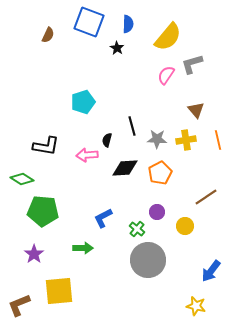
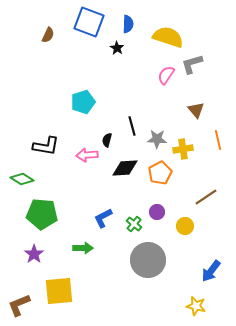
yellow semicircle: rotated 112 degrees counterclockwise
yellow cross: moved 3 px left, 9 px down
green pentagon: moved 1 px left, 3 px down
green cross: moved 3 px left, 5 px up
